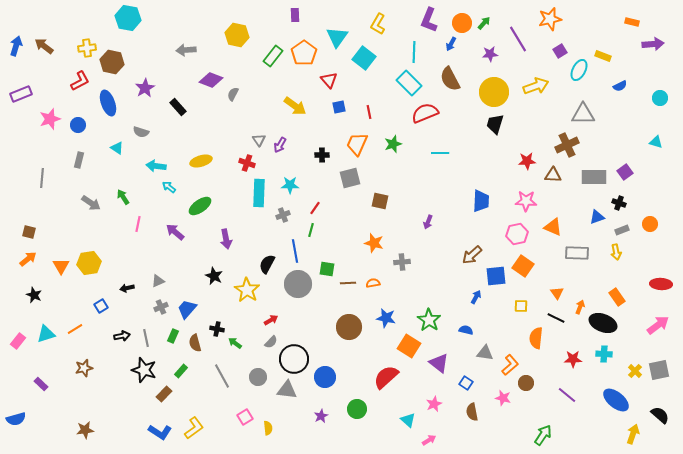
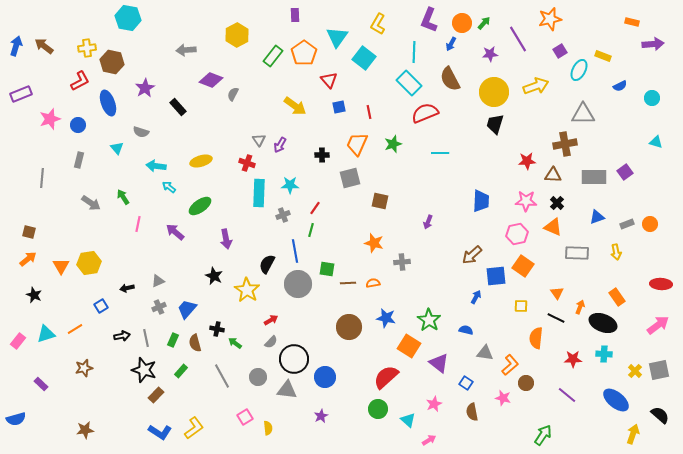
yellow hexagon at (237, 35): rotated 20 degrees clockwise
cyan circle at (660, 98): moved 8 px left
brown cross at (567, 145): moved 2 px left, 1 px up; rotated 15 degrees clockwise
cyan triangle at (117, 148): rotated 16 degrees clockwise
black cross at (619, 203): moved 62 px left; rotated 24 degrees clockwise
gray rectangle at (622, 230): moved 5 px right, 6 px up
gray cross at (161, 307): moved 2 px left
green rectangle at (173, 336): moved 4 px down
brown rectangle at (164, 394): moved 8 px left, 1 px down
green circle at (357, 409): moved 21 px right
